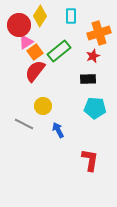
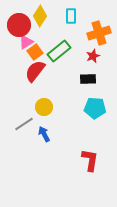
yellow circle: moved 1 px right, 1 px down
gray line: rotated 60 degrees counterclockwise
blue arrow: moved 14 px left, 4 px down
